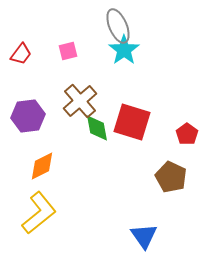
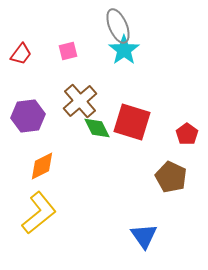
green diamond: rotated 16 degrees counterclockwise
